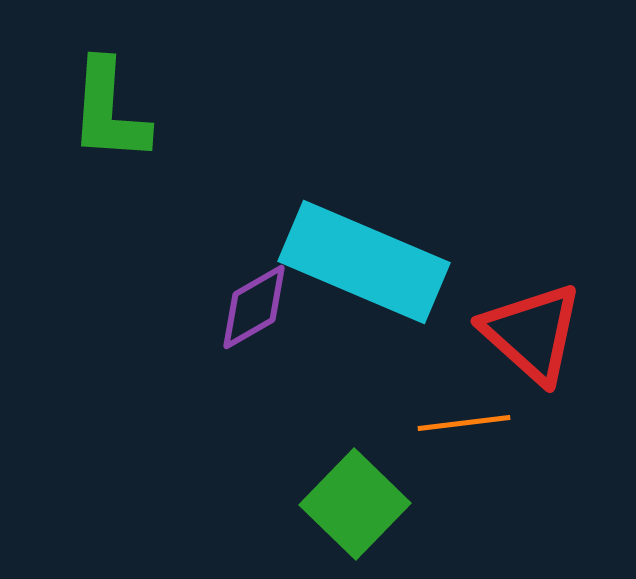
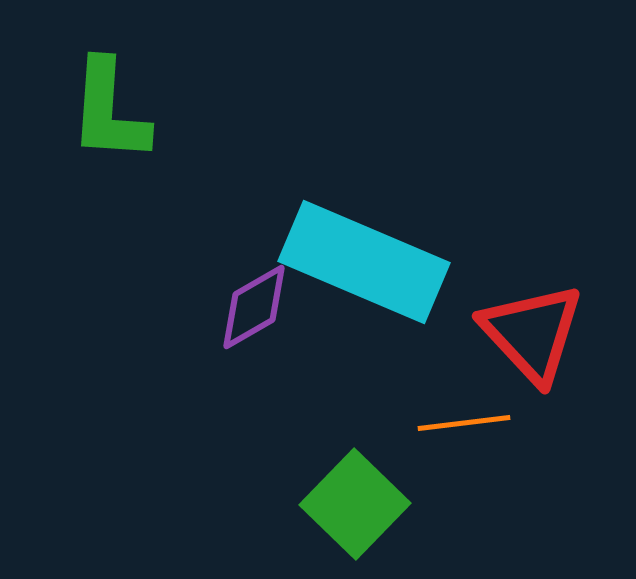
red triangle: rotated 5 degrees clockwise
